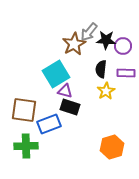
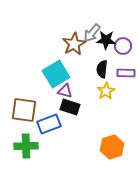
gray arrow: moved 3 px right, 1 px down
black semicircle: moved 1 px right
